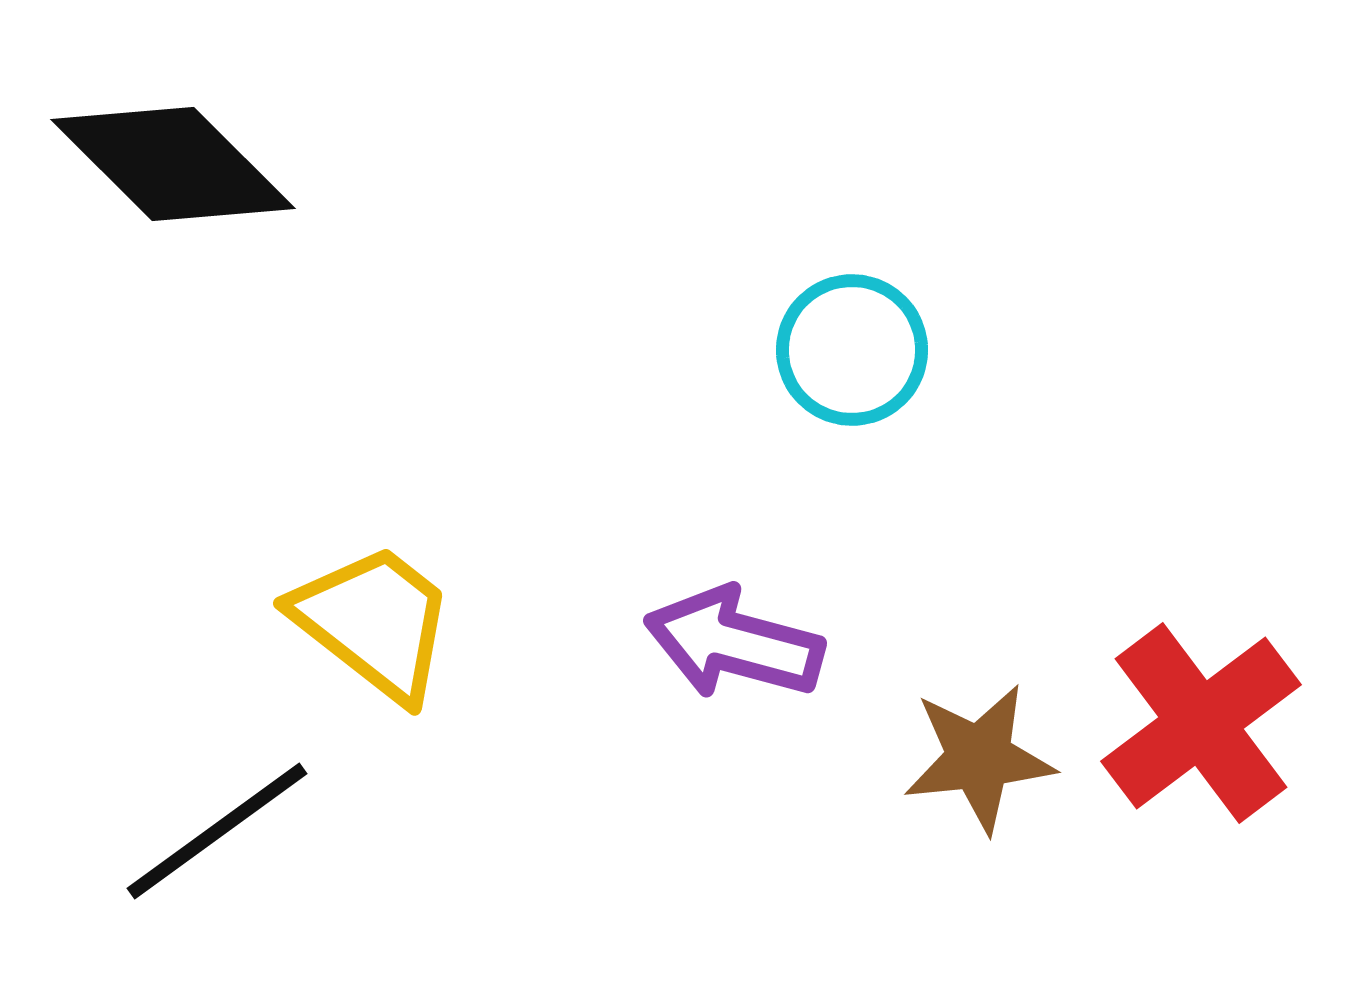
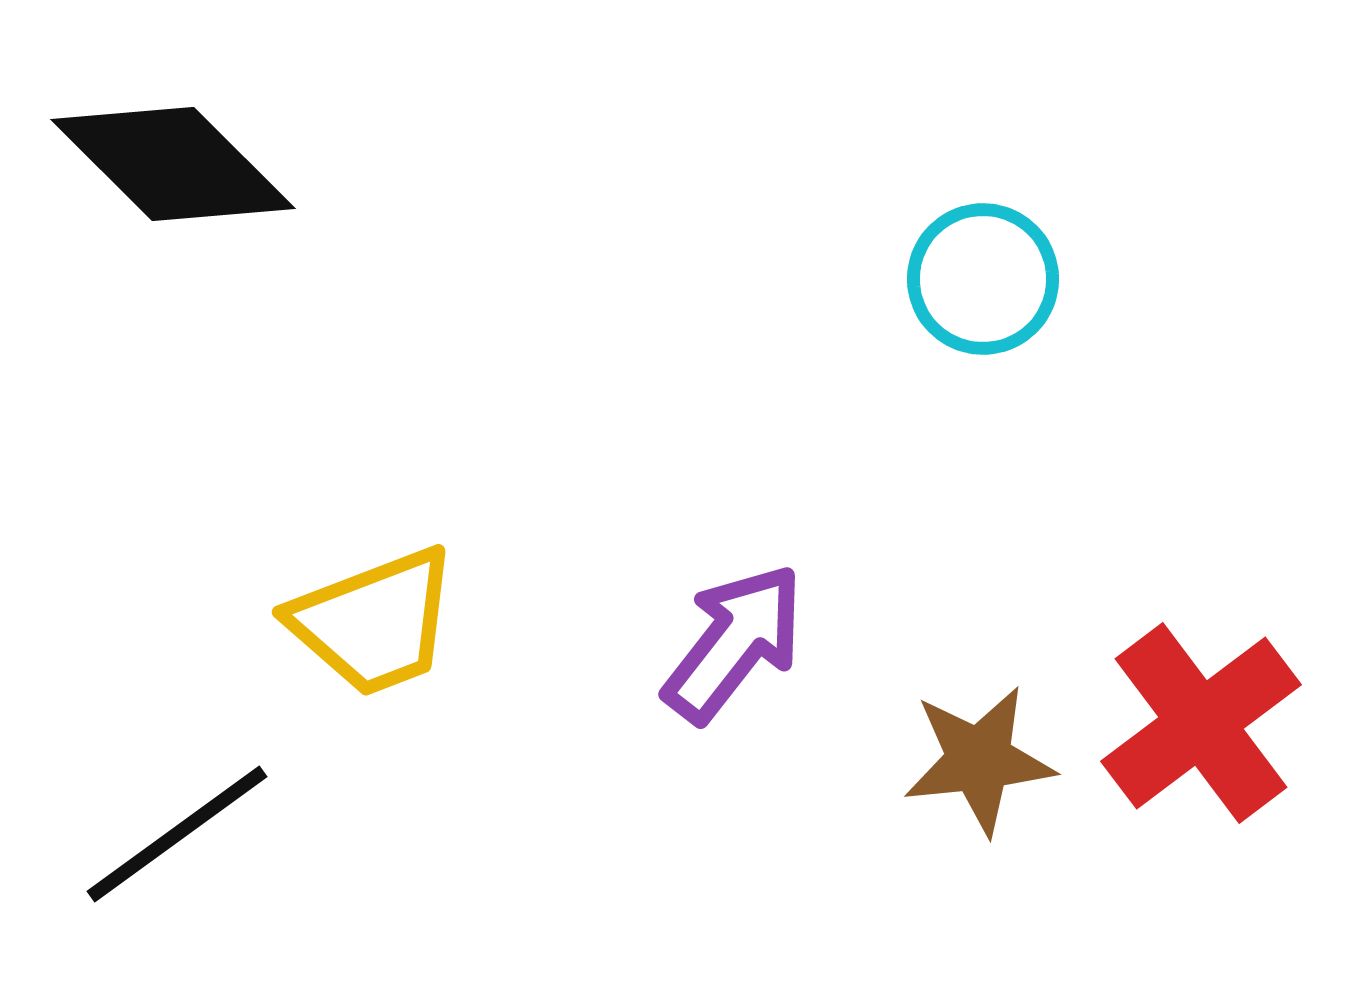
cyan circle: moved 131 px right, 71 px up
yellow trapezoid: rotated 121 degrees clockwise
purple arrow: rotated 113 degrees clockwise
brown star: moved 2 px down
black line: moved 40 px left, 3 px down
